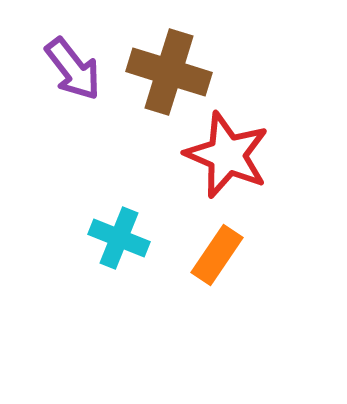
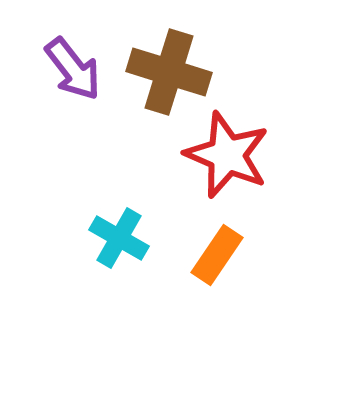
cyan cross: rotated 8 degrees clockwise
